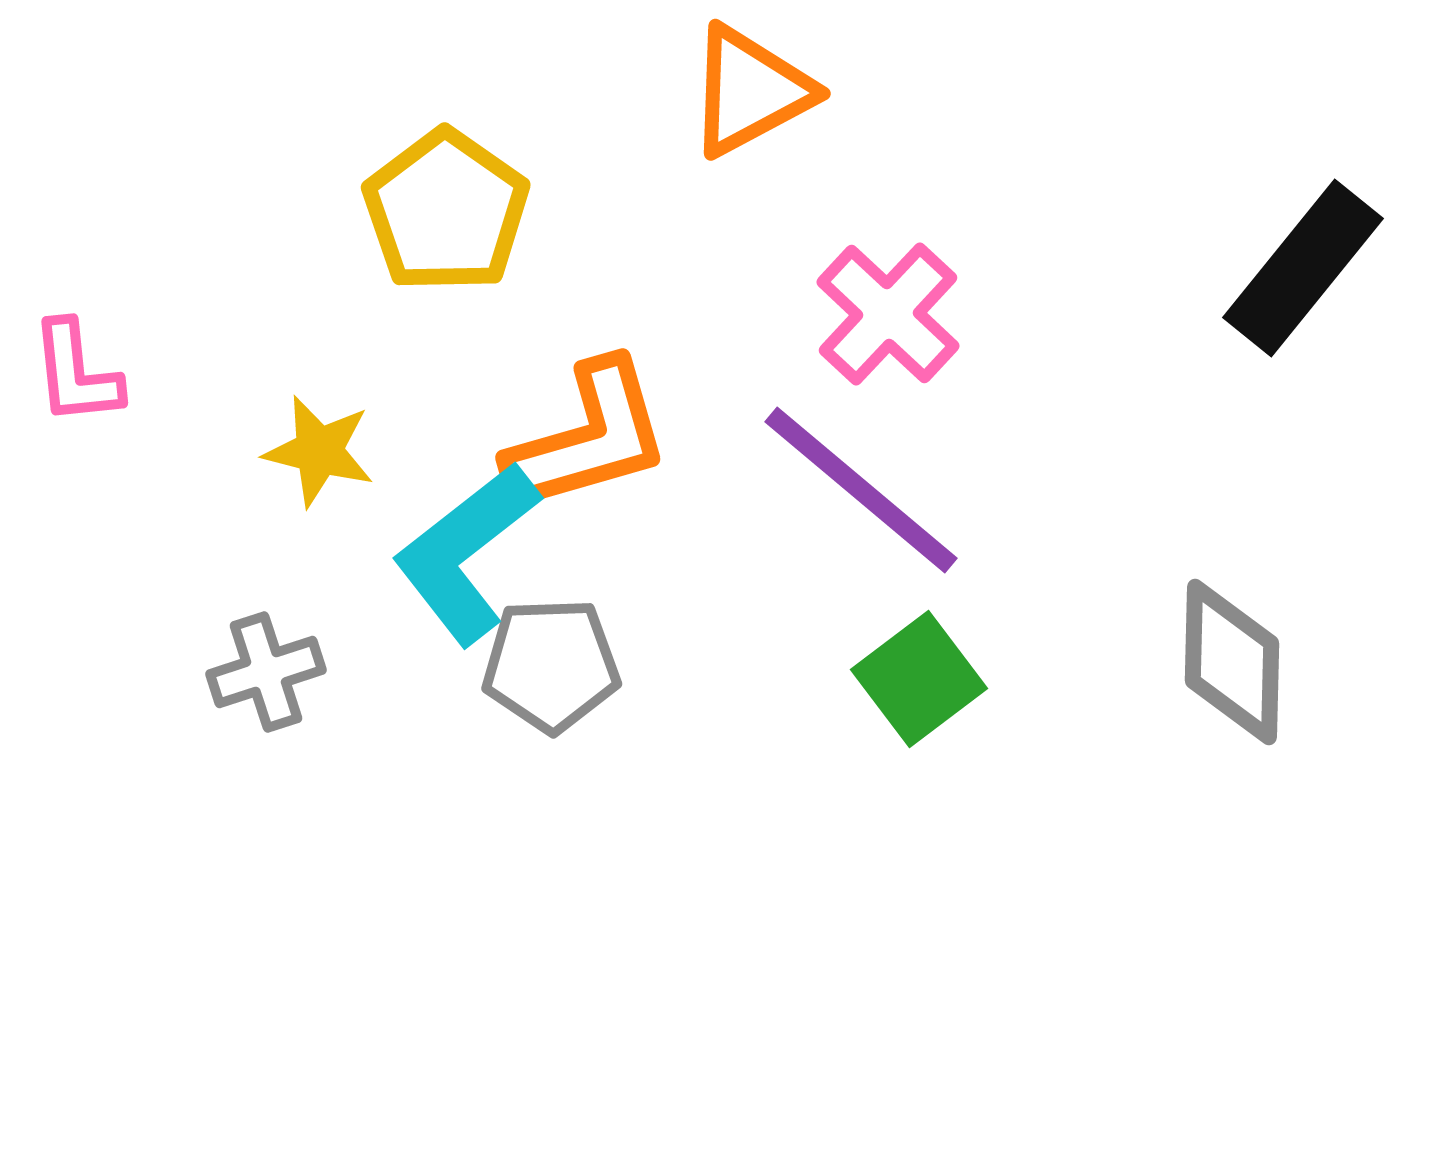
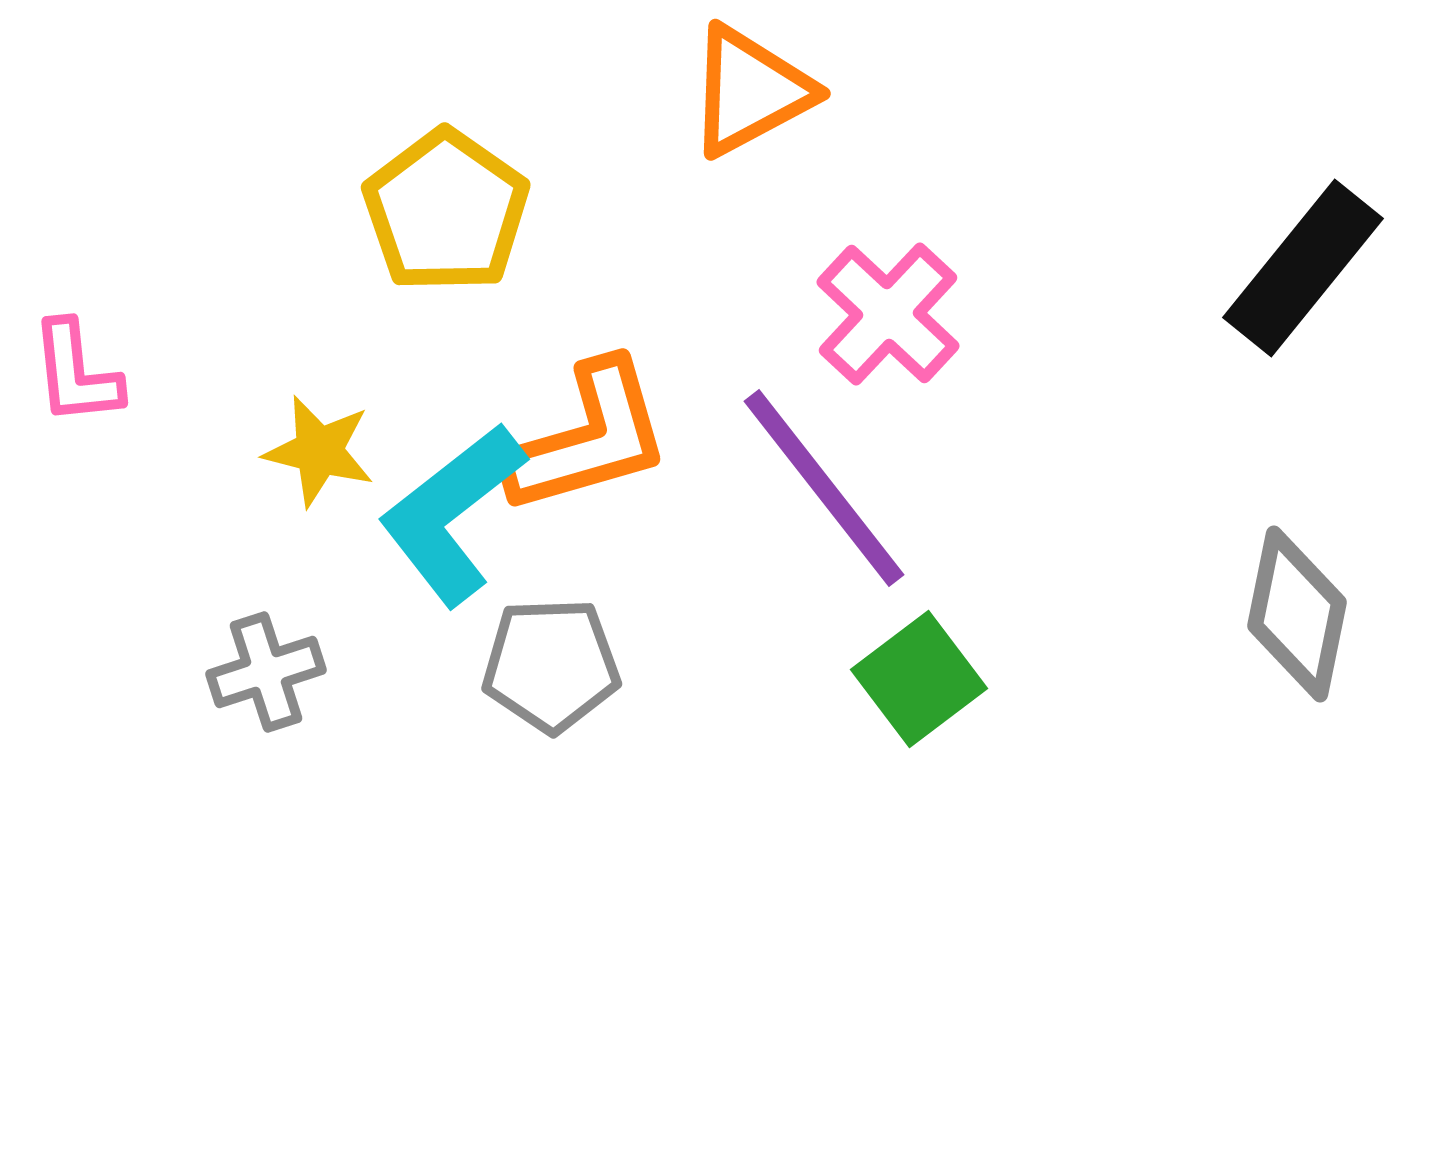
purple line: moved 37 px left, 2 px up; rotated 12 degrees clockwise
cyan L-shape: moved 14 px left, 39 px up
gray diamond: moved 65 px right, 48 px up; rotated 10 degrees clockwise
